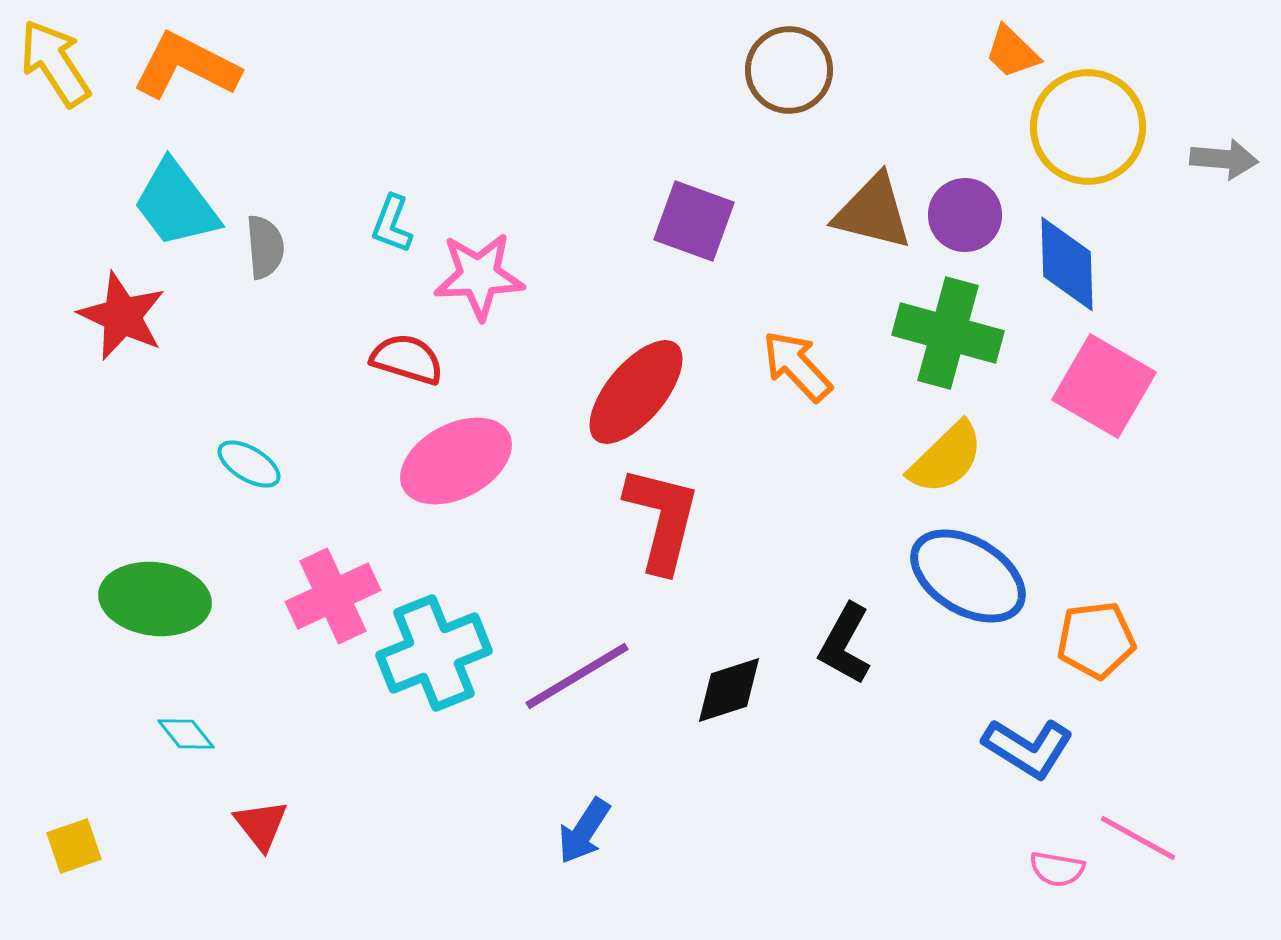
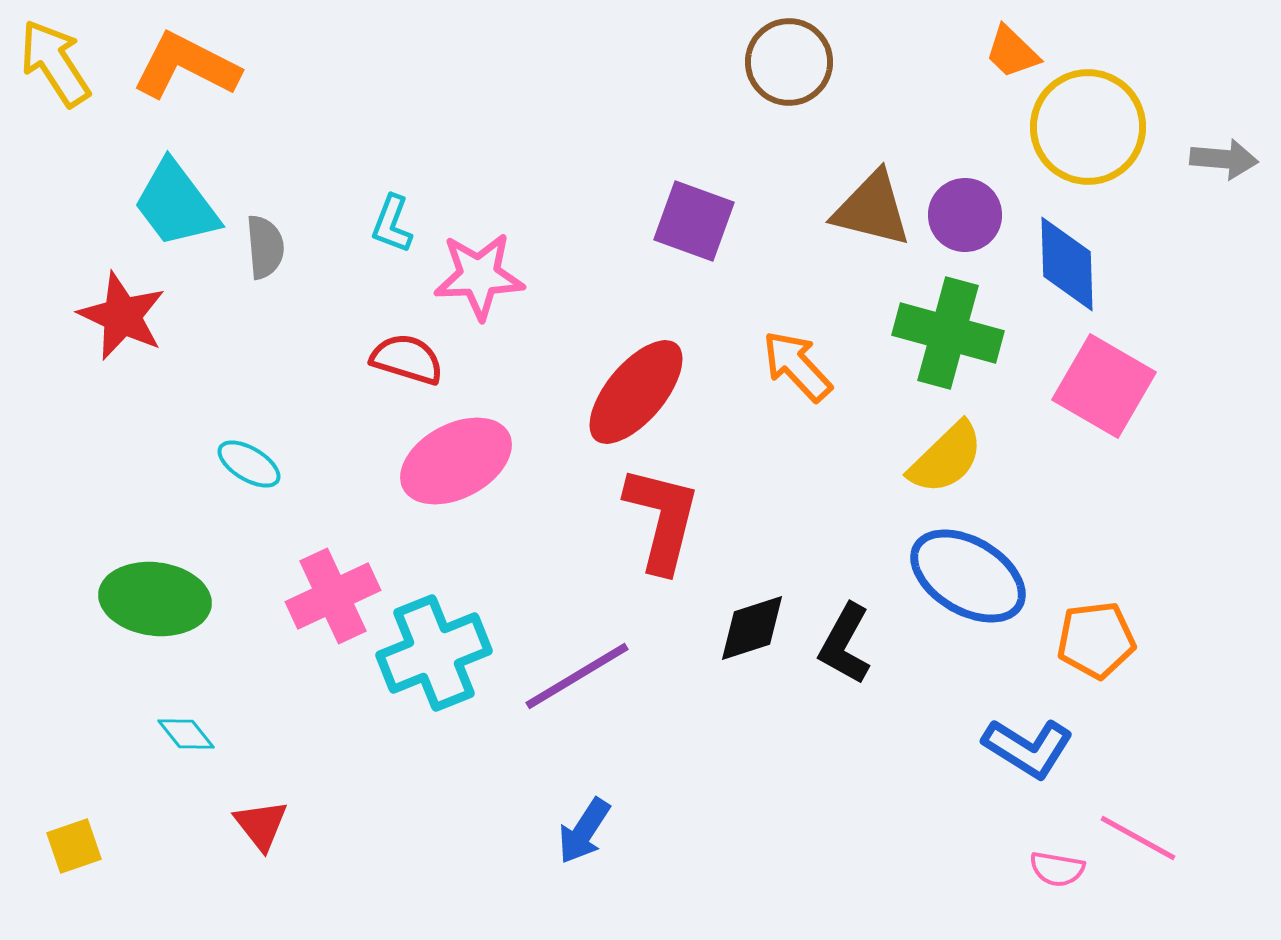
brown circle: moved 8 px up
brown triangle: moved 1 px left, 3 px up
black diamond: moved 23 px right, 62 px up
